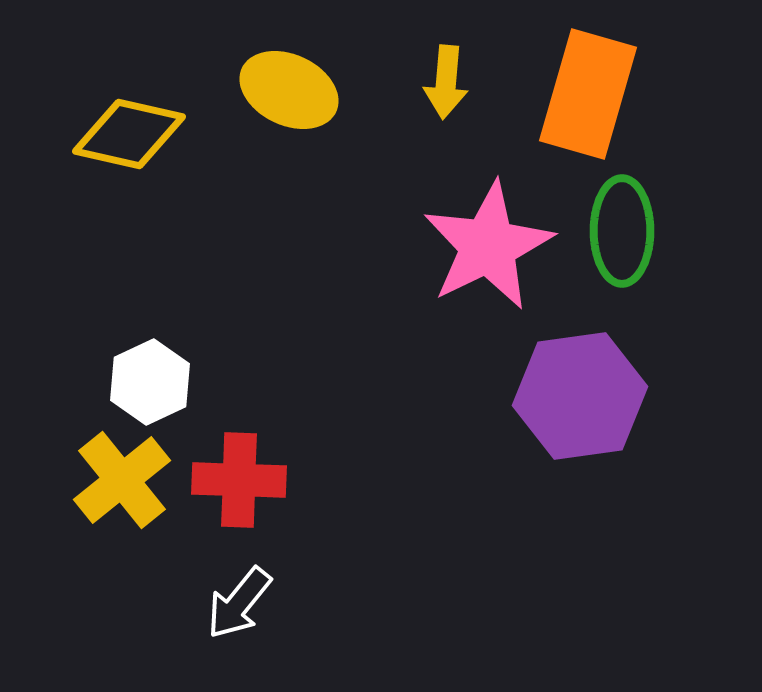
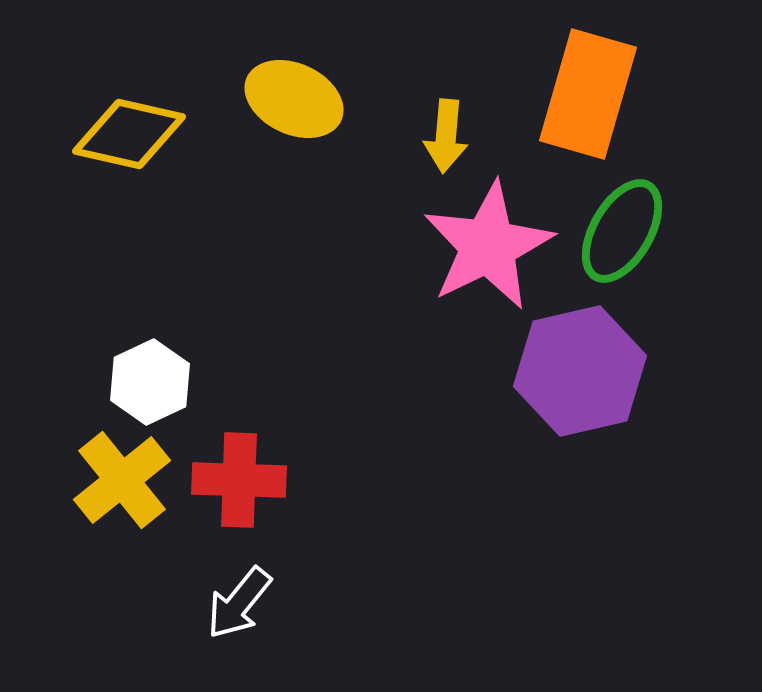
yellow arrow: moved 54 px down
yellow ellipse: moved 5 px right, 9 px down
green ellipse: rotated 30 degrees clockwise
purple hexagon: moved 25 px up; rotated 5 degrees counterclockwise
